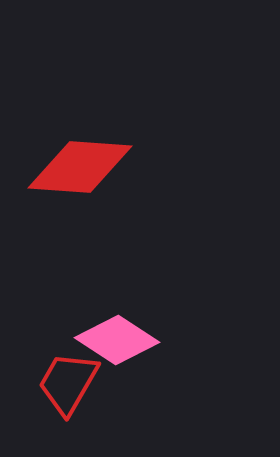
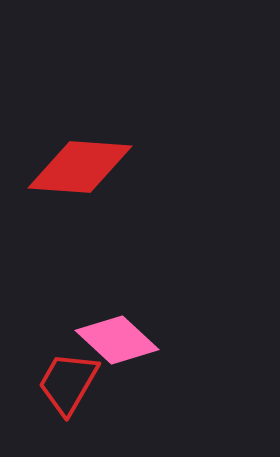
pink diamond: rotated 10 degrees clockwise
